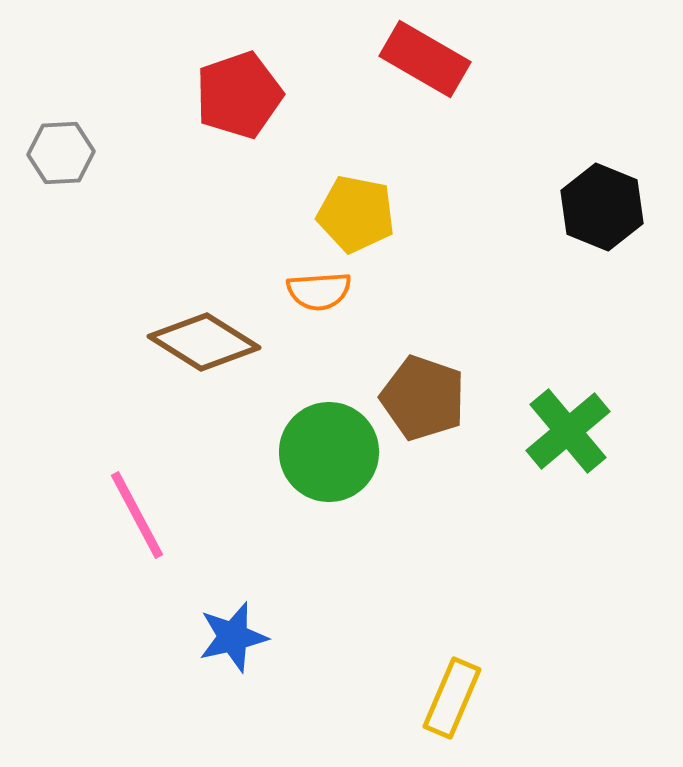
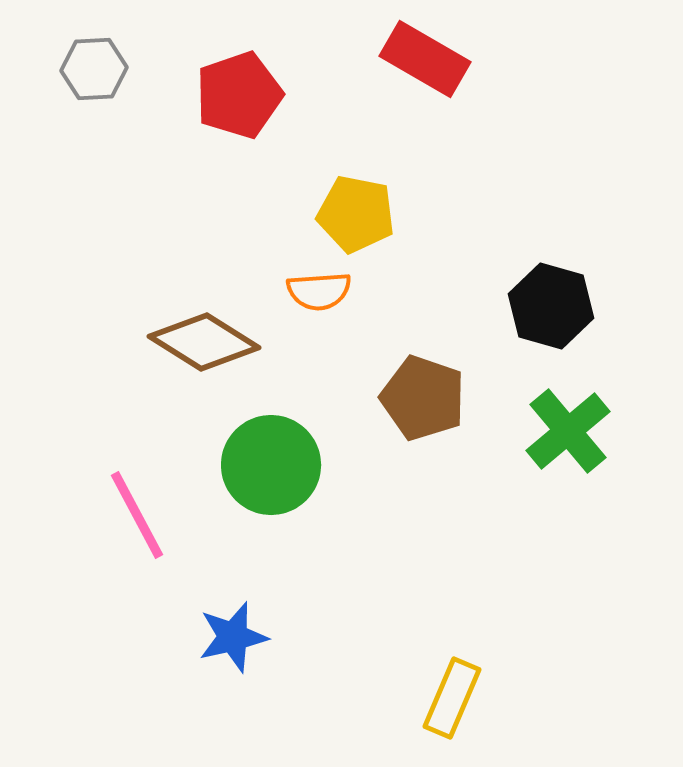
gray hexagon: moved 33 px right, 84 px up
black hexagon: moved 51 px left, 99 px down; rotated 6 degrees counterclockwise
green circle: moved 58 px left, 13 px down
